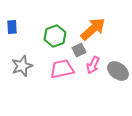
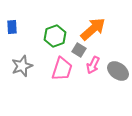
gray square: rotated 32 degrees counterclockwise
pink trapezoid: rotated 120 degrees clockwise
